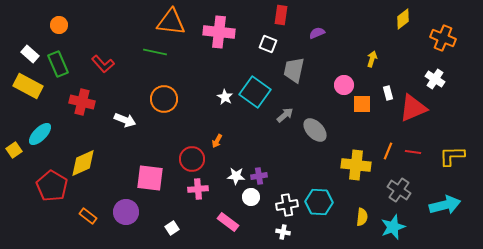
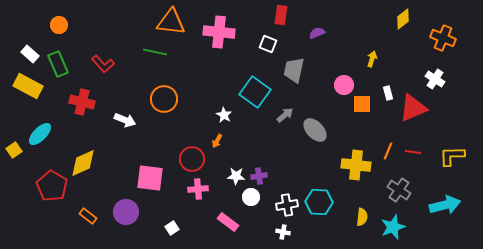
white star at (225, 97): moved 1 px left, 18 px down
